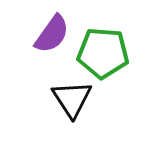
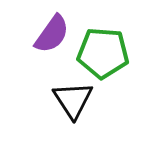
black triangle: moved 1 px right, 1 px down
